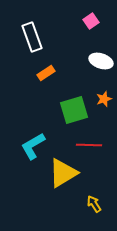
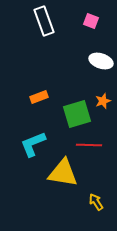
pink square: rotated 35 degrees counterclockwise
white rectangle: moved 12 px right, 16 px up
orange rectangle: moved 7 px left, 24 px down; rotated 12 degrees clockwise
orange star: moved 1 px left, 2 px down
green square: moved 3 px right, 4 px down
cyan L-shape: moved 2 px up; rotated 8 degrees clockwise
yellow triangle: rotated 40 degrees clockwise
yellow arrow: moved 2 px right, 2 px up
